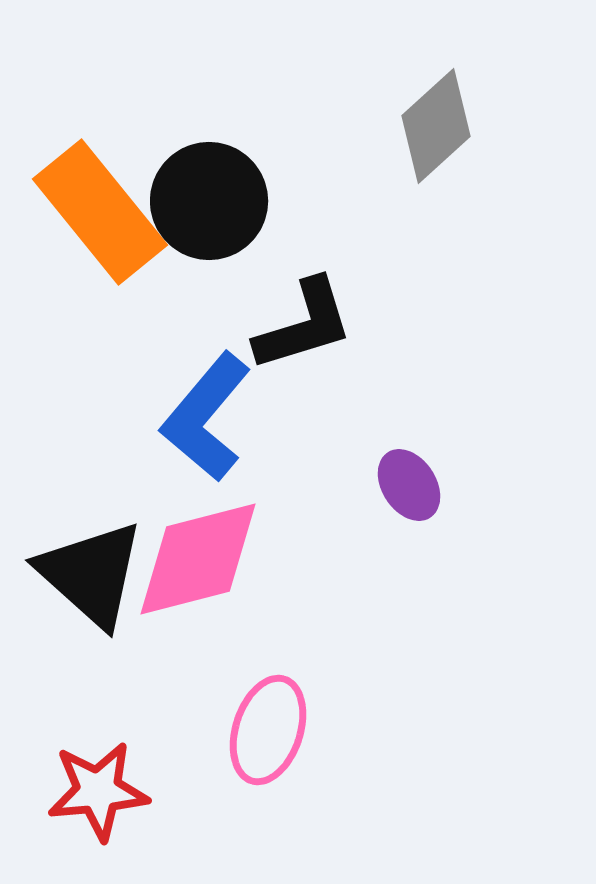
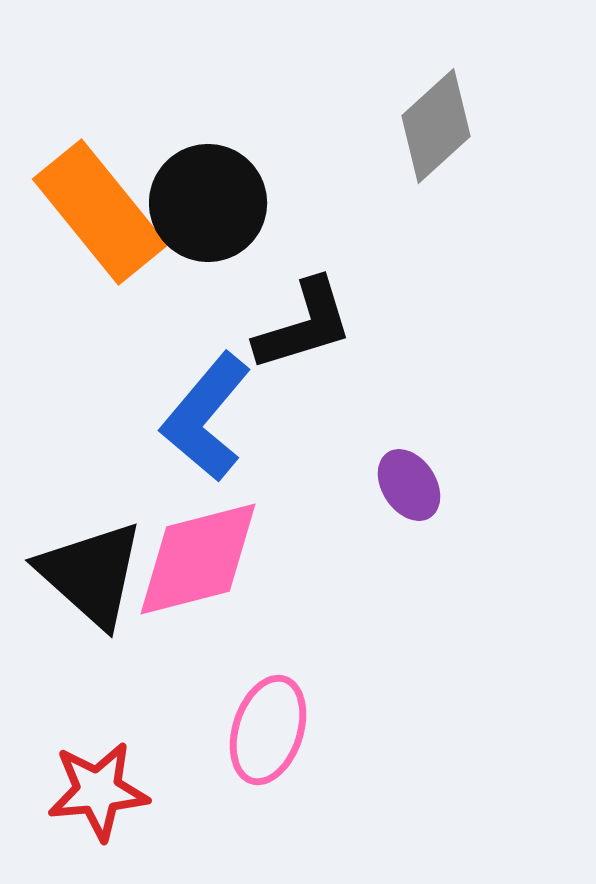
black circle: moved 1 px left, 2 px down
